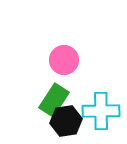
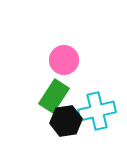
green rectangle: moved 4 px up
cyan cross: moved 4 px left; rotated 12 degrees counterclockwise
